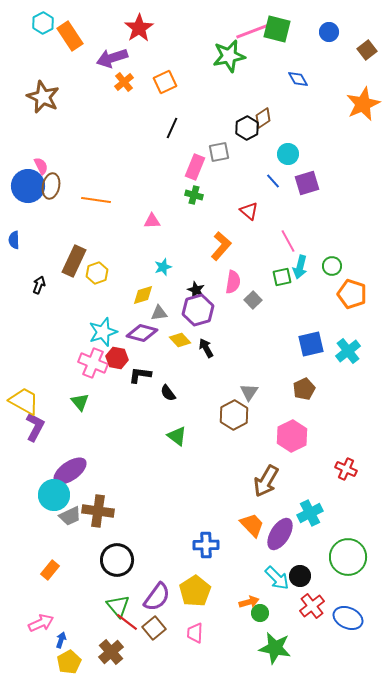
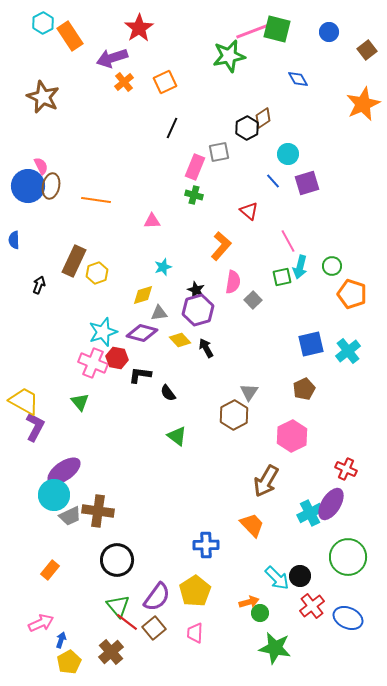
purple ellipse at (70, 471): moved 6 px left
purple ellipse at (280, 534): moved 51 px right, 30 px up
